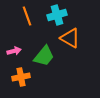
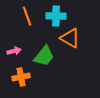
cyan cross: moved 1 px left, 1 px down; rotated 18 degrees clockwise
